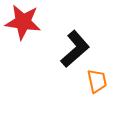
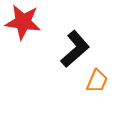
orange trapezoid: rotated 35 degrees clockwise
